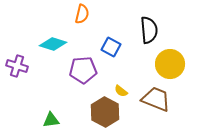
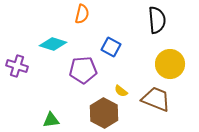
black semicircle: moved 8 px right, 10 px up
brown hexagon: moved 1 px left, 1 px down
